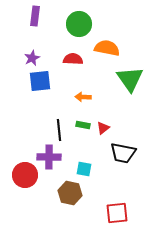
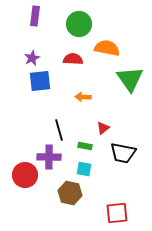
green rectangle: moved 2 px right, 21 px down
black line: rotated 10 degrees counterclockwise
